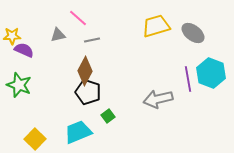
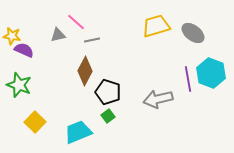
pink line: moved 2 px left, 4 px down
yellow star: rotated 12 degrees clockwise
black pentagon: moved 20 px right
yellow square: moved 17 px up
